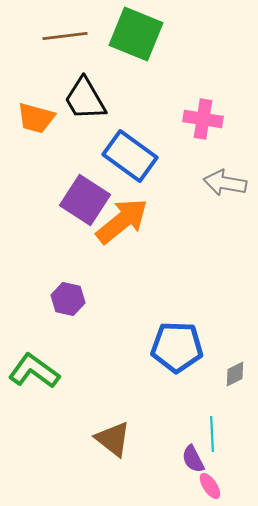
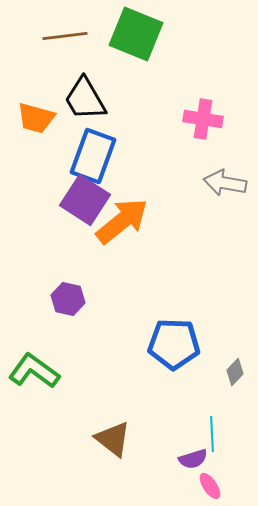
blue rectangle: moved 37 px left; rotated 74 degrees clockwise
blue pentagon: moved 3 px left, 3 px up
gray diamond: moved 2 px up; rotated 20 degrees counterclockwise
purple semicircle: rotated 80 degrees counterclockwise
